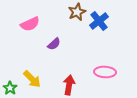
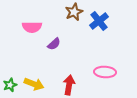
brown star: moved 3 px left
pink semicircle: moved 2 px right, 3 px down; rotated 24 degrees clockwise
yellow arrow: moved 2 px right, 5 px down; rotated 24 degrees counterclockwise
green star: moved 3 px up; rotated 16 degrees clockwise
